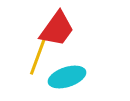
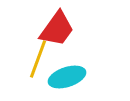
yellow line: moved 3 px down
